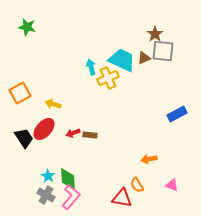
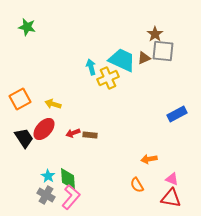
orange square: moved 6 px down
pink triangle: moved 6 px up
red triangle: moved 49 px right
